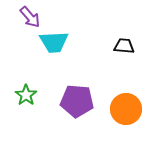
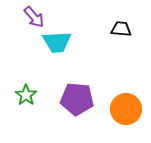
purple arrow: moved 4 px right
cyan trapezoid: moved 3 px right
black trapezoid: moved 3 px left, 17 px up
purple pentagon: moved 2 px up
